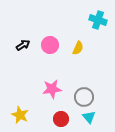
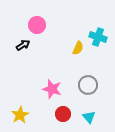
cyan cross: moved 17 px down
pink circle: moved 13 px left, 20 px up
pink star: rotated 24 degrees clockwise
gray circle: moved 4 px right, 12 px up
yellow star: rotated 18 degrees clockwise
red circle: moved 2 px right, 5 px up
